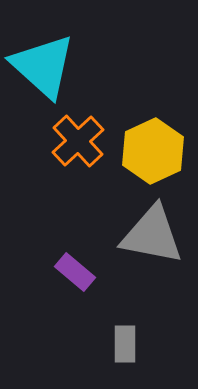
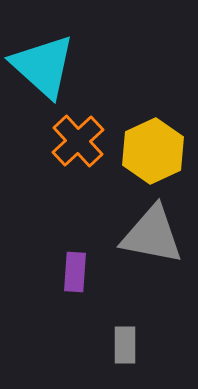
purple rectangle: rotated 54 degrees clockwise
gray rectangle: moved 1 px down
